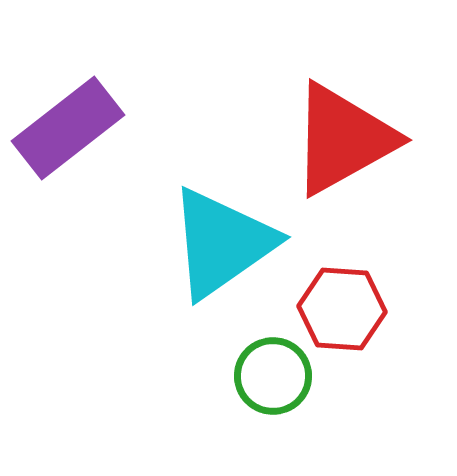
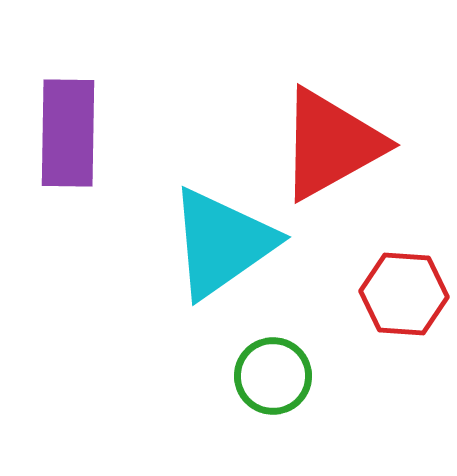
purple rectangle: moved 5 px down; rotated 51 degrees counterclockwise
red triangle: moved 12 px left, 5 px down
red hexagon: moved 62 px right, 15 px up
